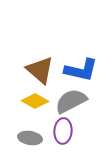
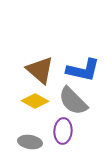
blue L-shape: moved 2 px right
gray semicircle: moved 2 px right; rotated 108 degrees counterclockwise
gray ellipse: moved 4 px down
